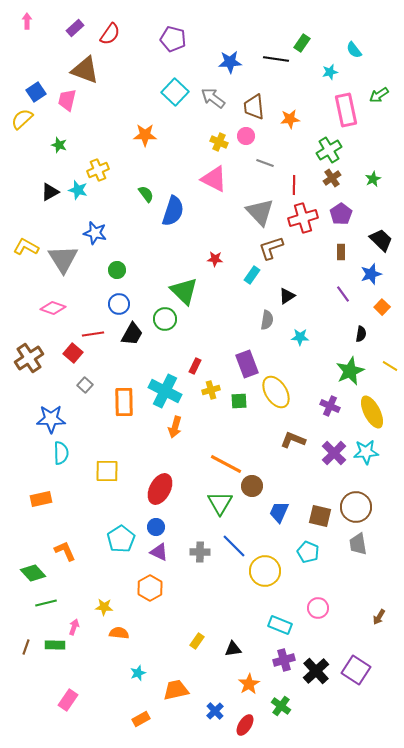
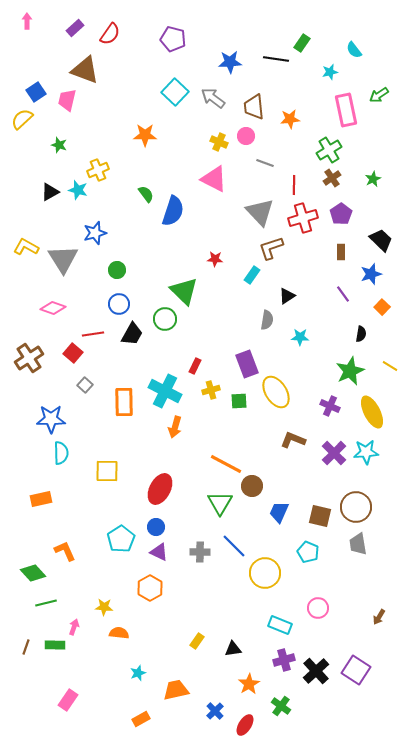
blue star at (95, 233): rotated 30 degrees counterclockwise
yellow circle at (265, 571): moved 2 px down
